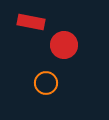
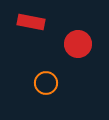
red circle: moved 14 px right, 1 px up
